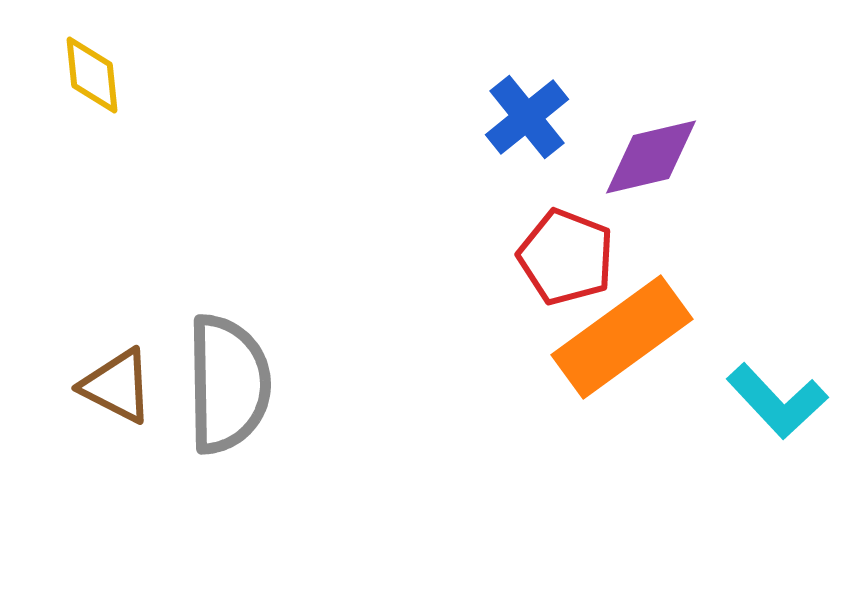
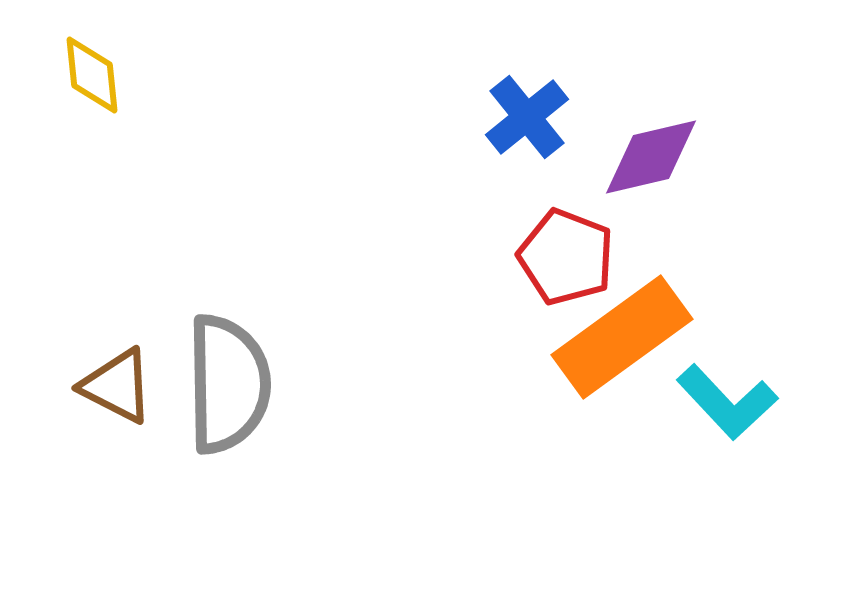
cyan L-shape: moved 50 px left, 1 px down
